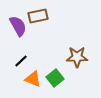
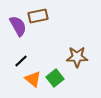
orange triangle: rotated 18 degrees clockwise
